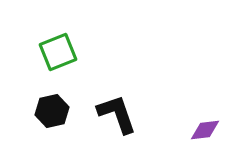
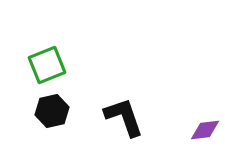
green square: moved 11 px left, 13 px down
black L-shape: moved 7 px right, 3 px down
